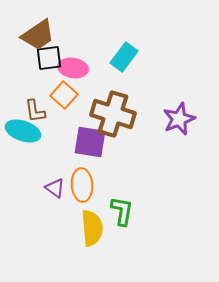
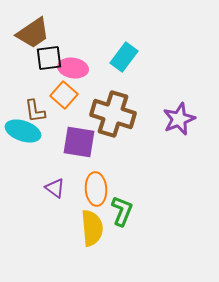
brown trapezoid: moved 5 px left, 2 px up
purple square: moved 11 px left
orange ellipse: moved 14 px right, 4 px down
green L-shape: rotated 12 degrees clockwise
